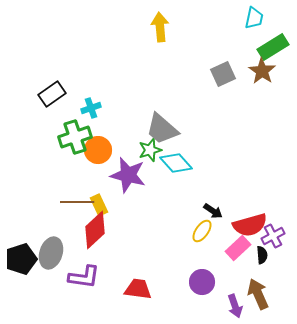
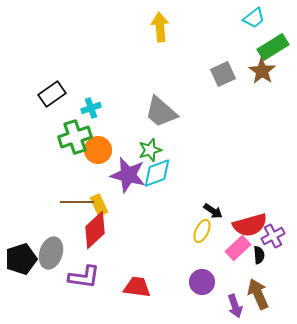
cyan trapezoid: rotated 40 degrees clockwise
gray trapezoid: moved 1 px left, 17 px up
cyan diamond: moved 19 px left, 10 px down; rotated 68 degrees counterclockwise
yellow ellipse: rotated 10 degrees counterclockwise
black semicircle: moved 3 px left
red trapezoid: moved 1 px left, 2 px up
